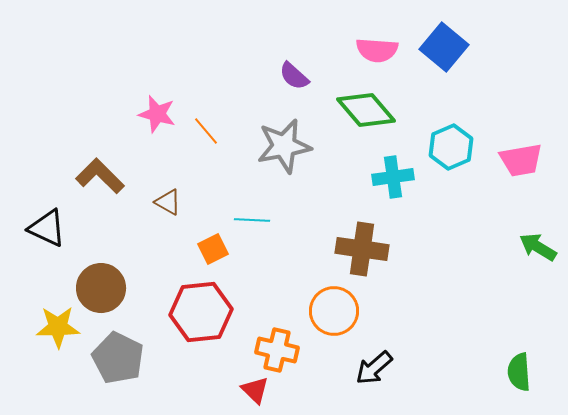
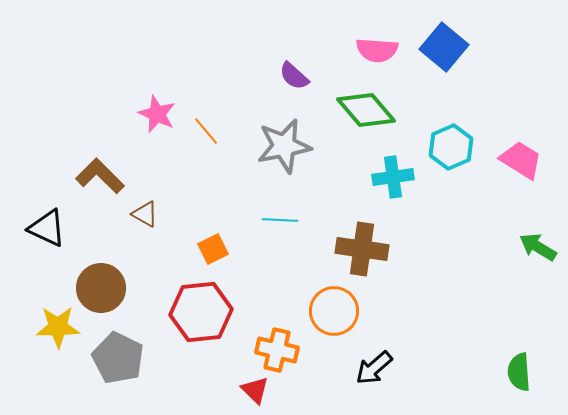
pink star: rotated 9 degrees clockwise
pink trapezoid: rotated 138 degrees counterclockwise
brown triangle: moved 23 px left, 12 px down
cyan line: moved 28 px right
